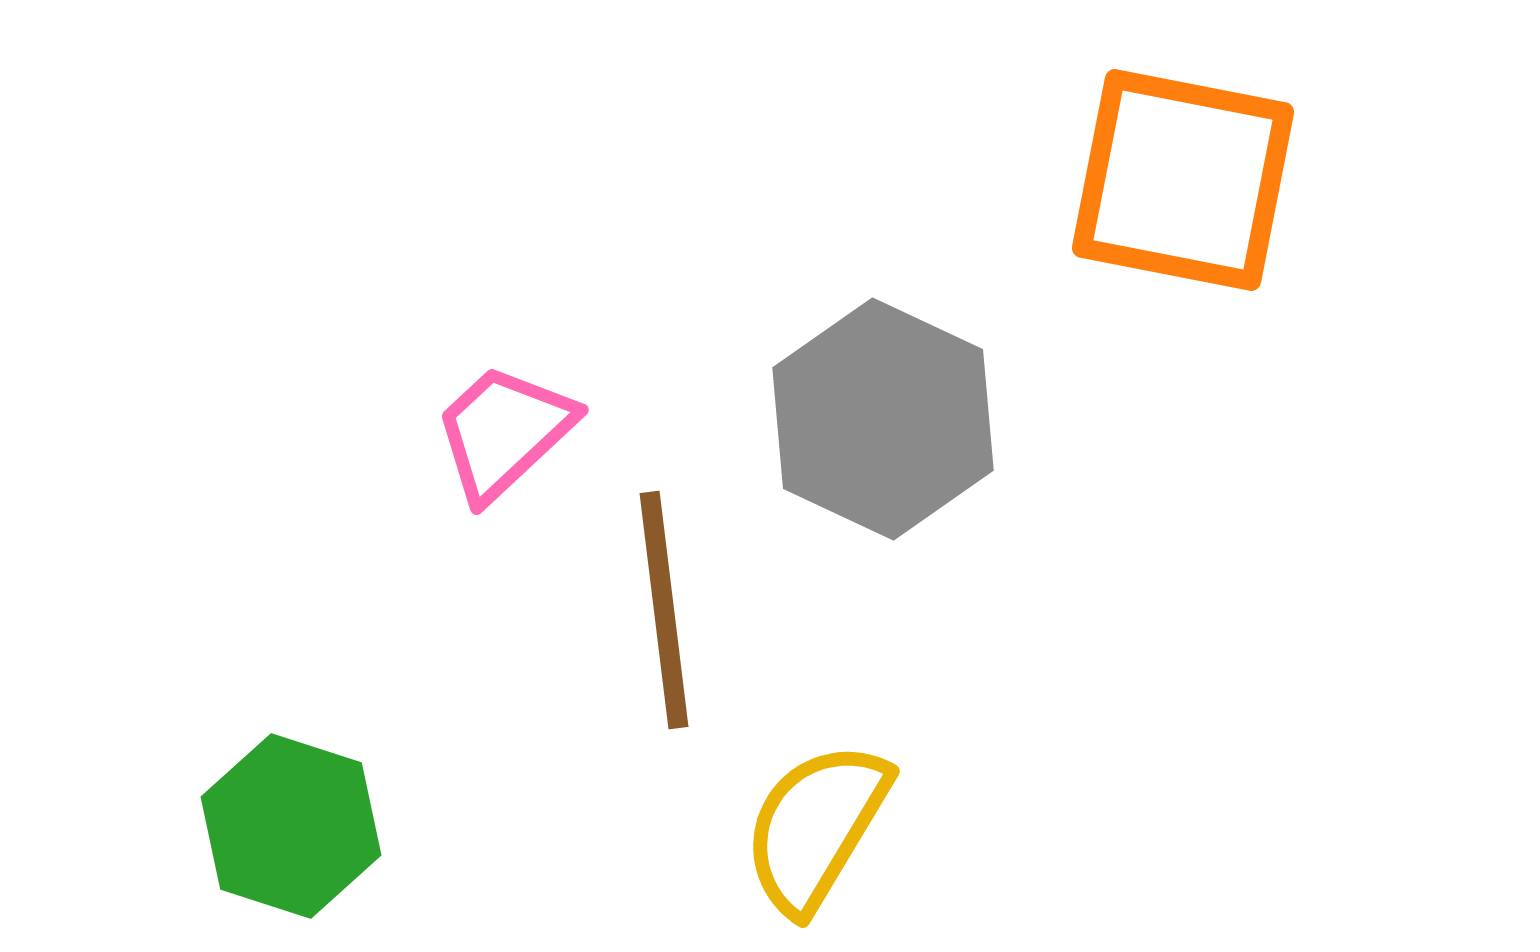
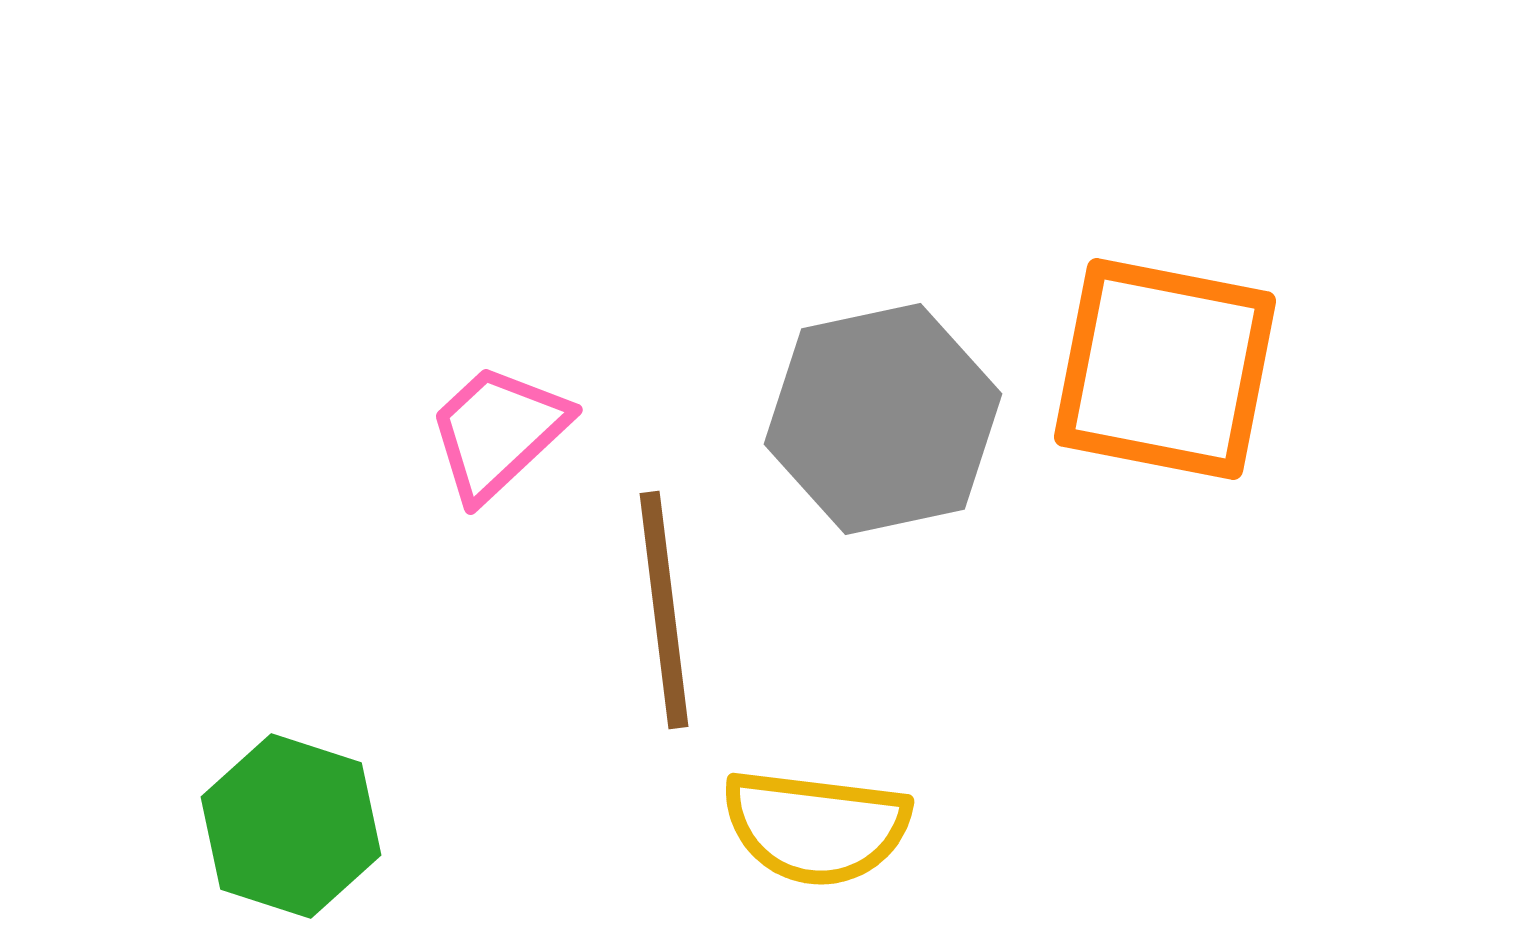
orange square: moved 18 px left, 189 px down
gray hexagon: rotated 23 degrees clockwise
pink trapezoid: moved 6 px left
yellow semicircle: rotated 114 degrees counterclockwise
